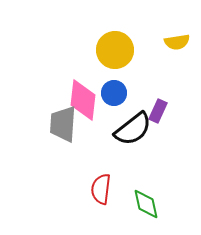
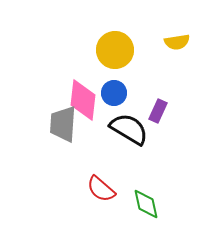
black semicircle: moved 4 px left; rotated 111 degrees counterclockwise
red semicircle: rotated 56 degrees counterclockwise
